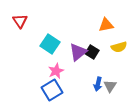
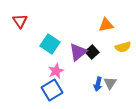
yellow semicircle: moved 4 px right
black square: rotated 16 degrees clockwise
gray triangle: moved 3 px up
